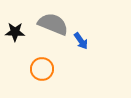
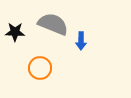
blue arrow: rotated 36 degrees clockwise
orange circle: moved 2 px left, 1 px up
